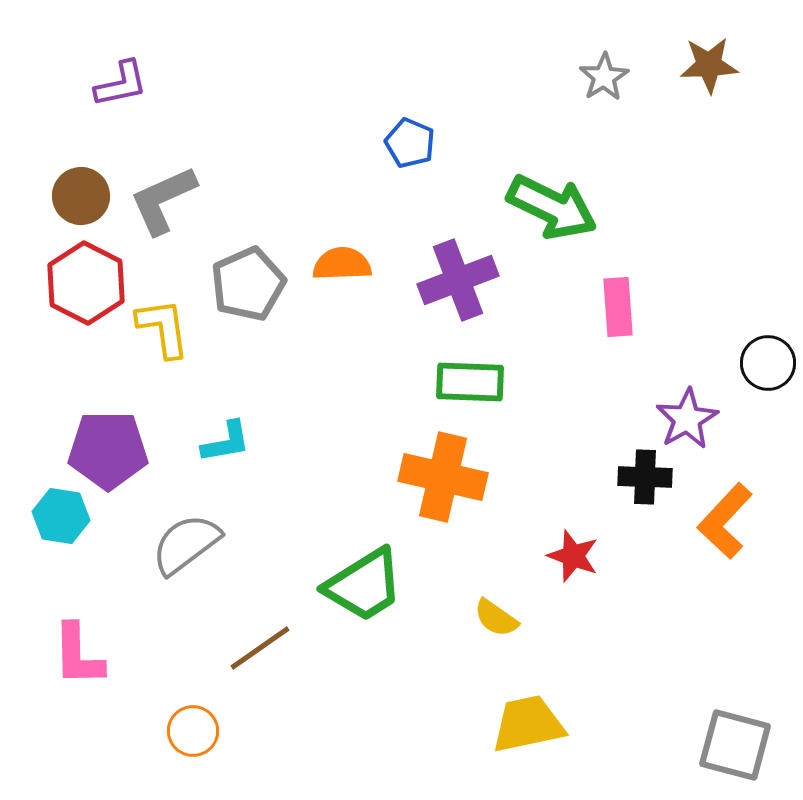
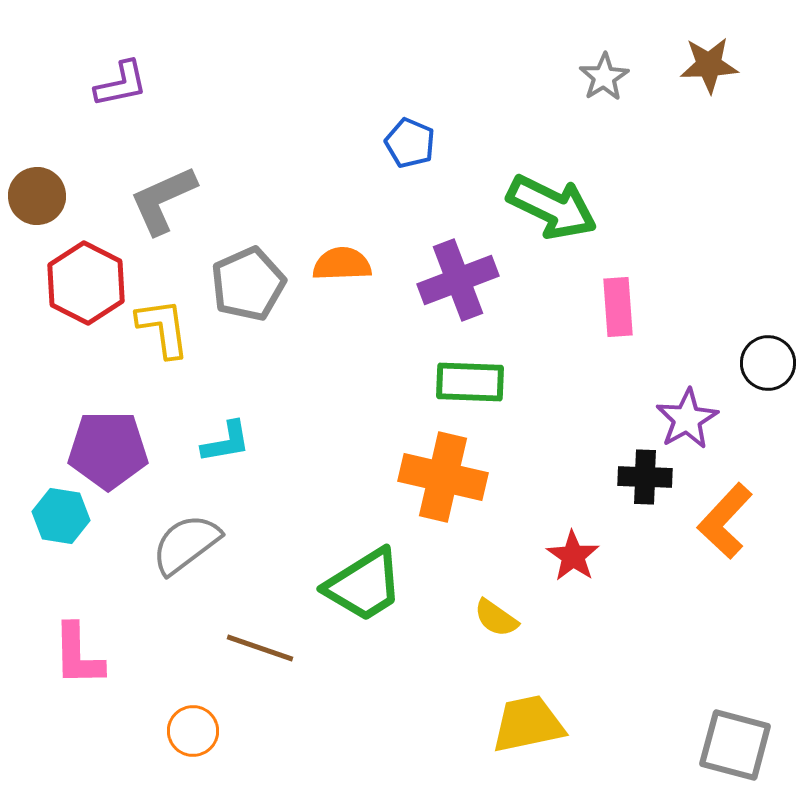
brown circle: moved 44 px left
red star: rotated 14 degrees clockwise
brown line: rotated 54 degrees clockwise
